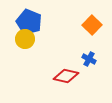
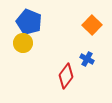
yellow circle: moved 2 px left, 4 px down
blue cross: moved 2 px left
red diamond: rotated 65 degrees counterclockwise
